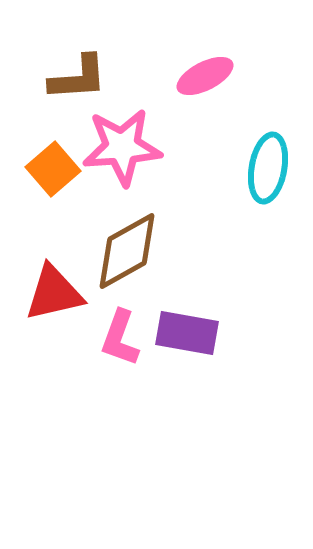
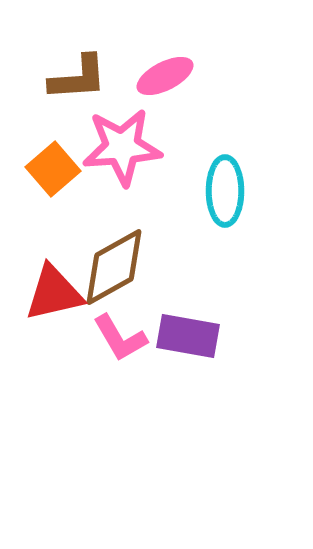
pink ellipse: moved 40 px left
cyan ellipse: moved 43 px left, 23 px down; rotated 10 degrees counterclockwise
brown diamond: moved 13 px left, 16 px down
purple rectangle: moved 1 px right, 3 px down
pink L-shape: rotated 50 degrees counterclockwise
